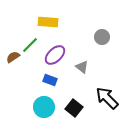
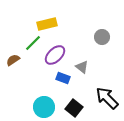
yellow rectangle: moved 1 px left, 2 px down; rotated 18 degrees counterclockwise
green line: moved 3 px right, 2 px up
brown semicircle: moved 3 px down
blue rectangle: moved 13 px right, 2 px up
